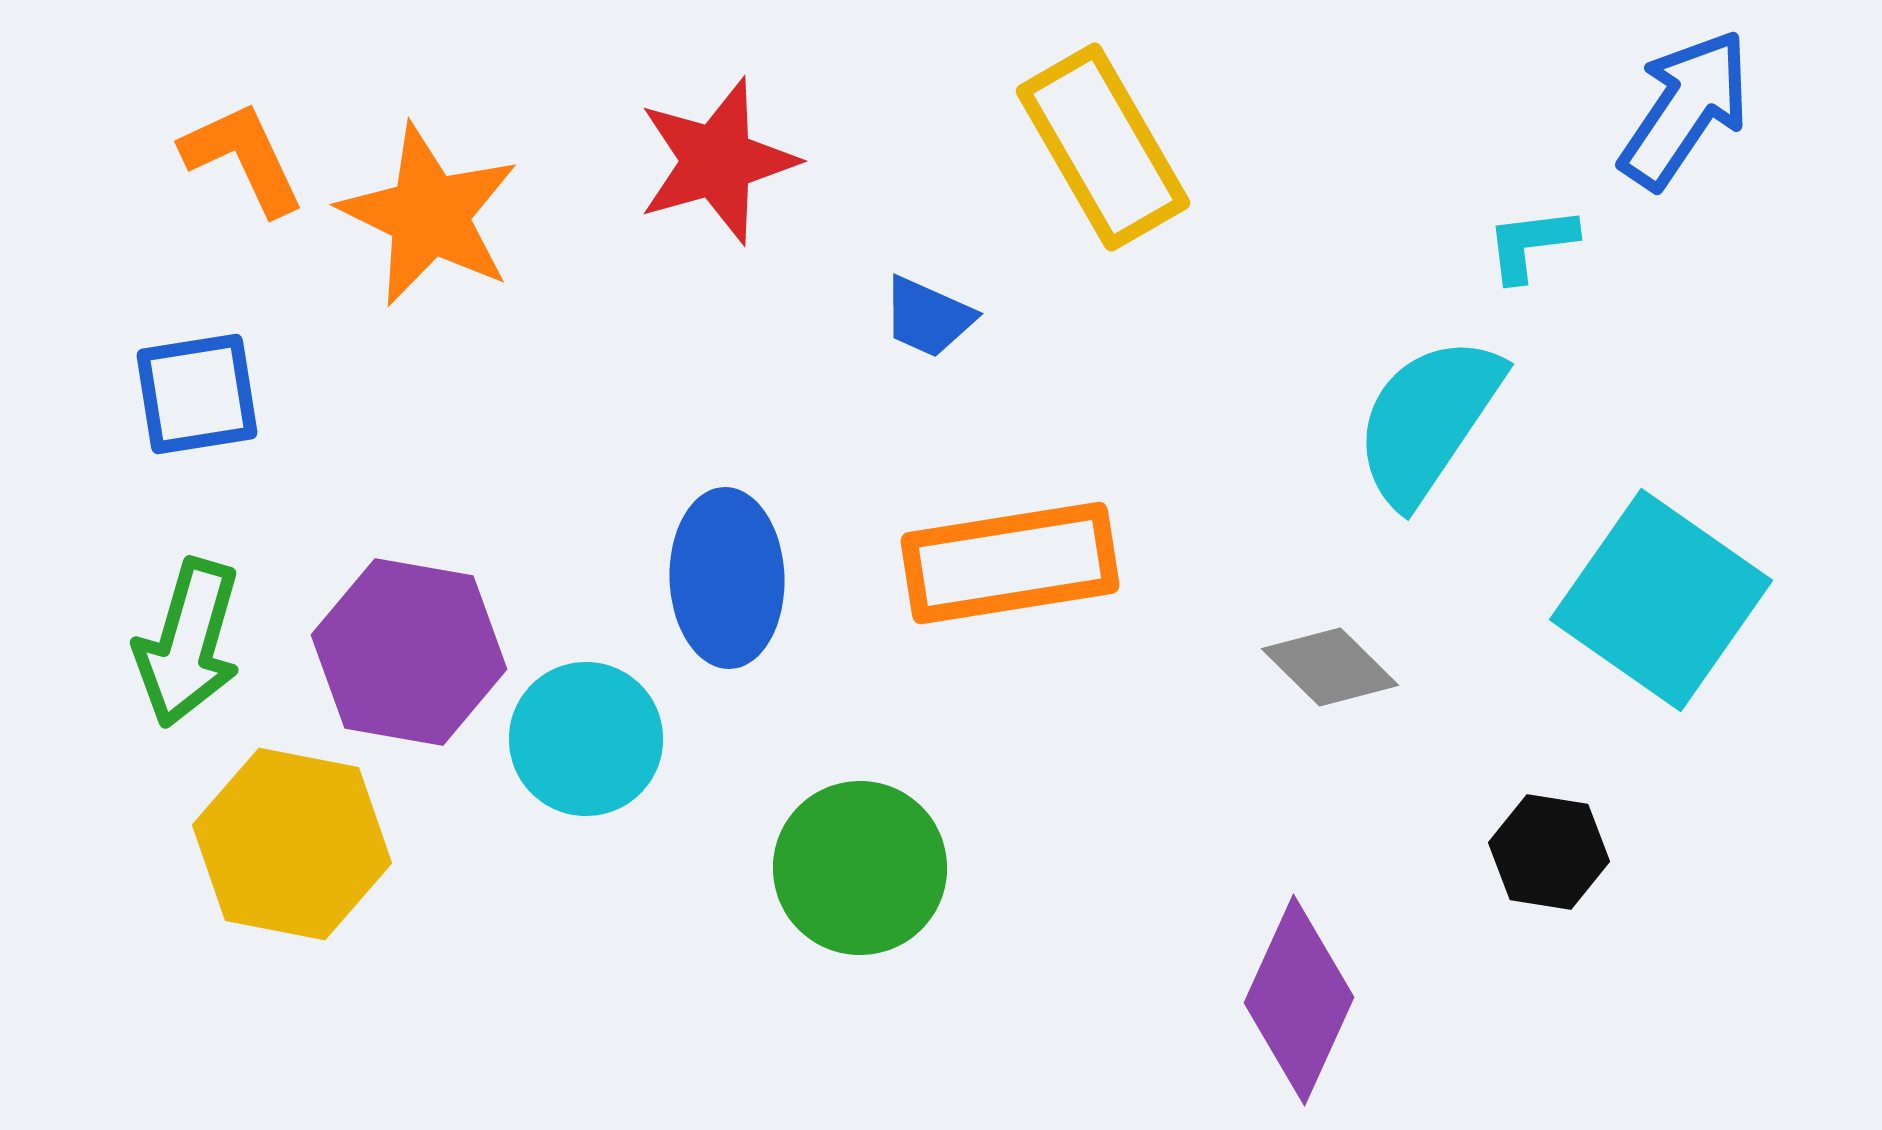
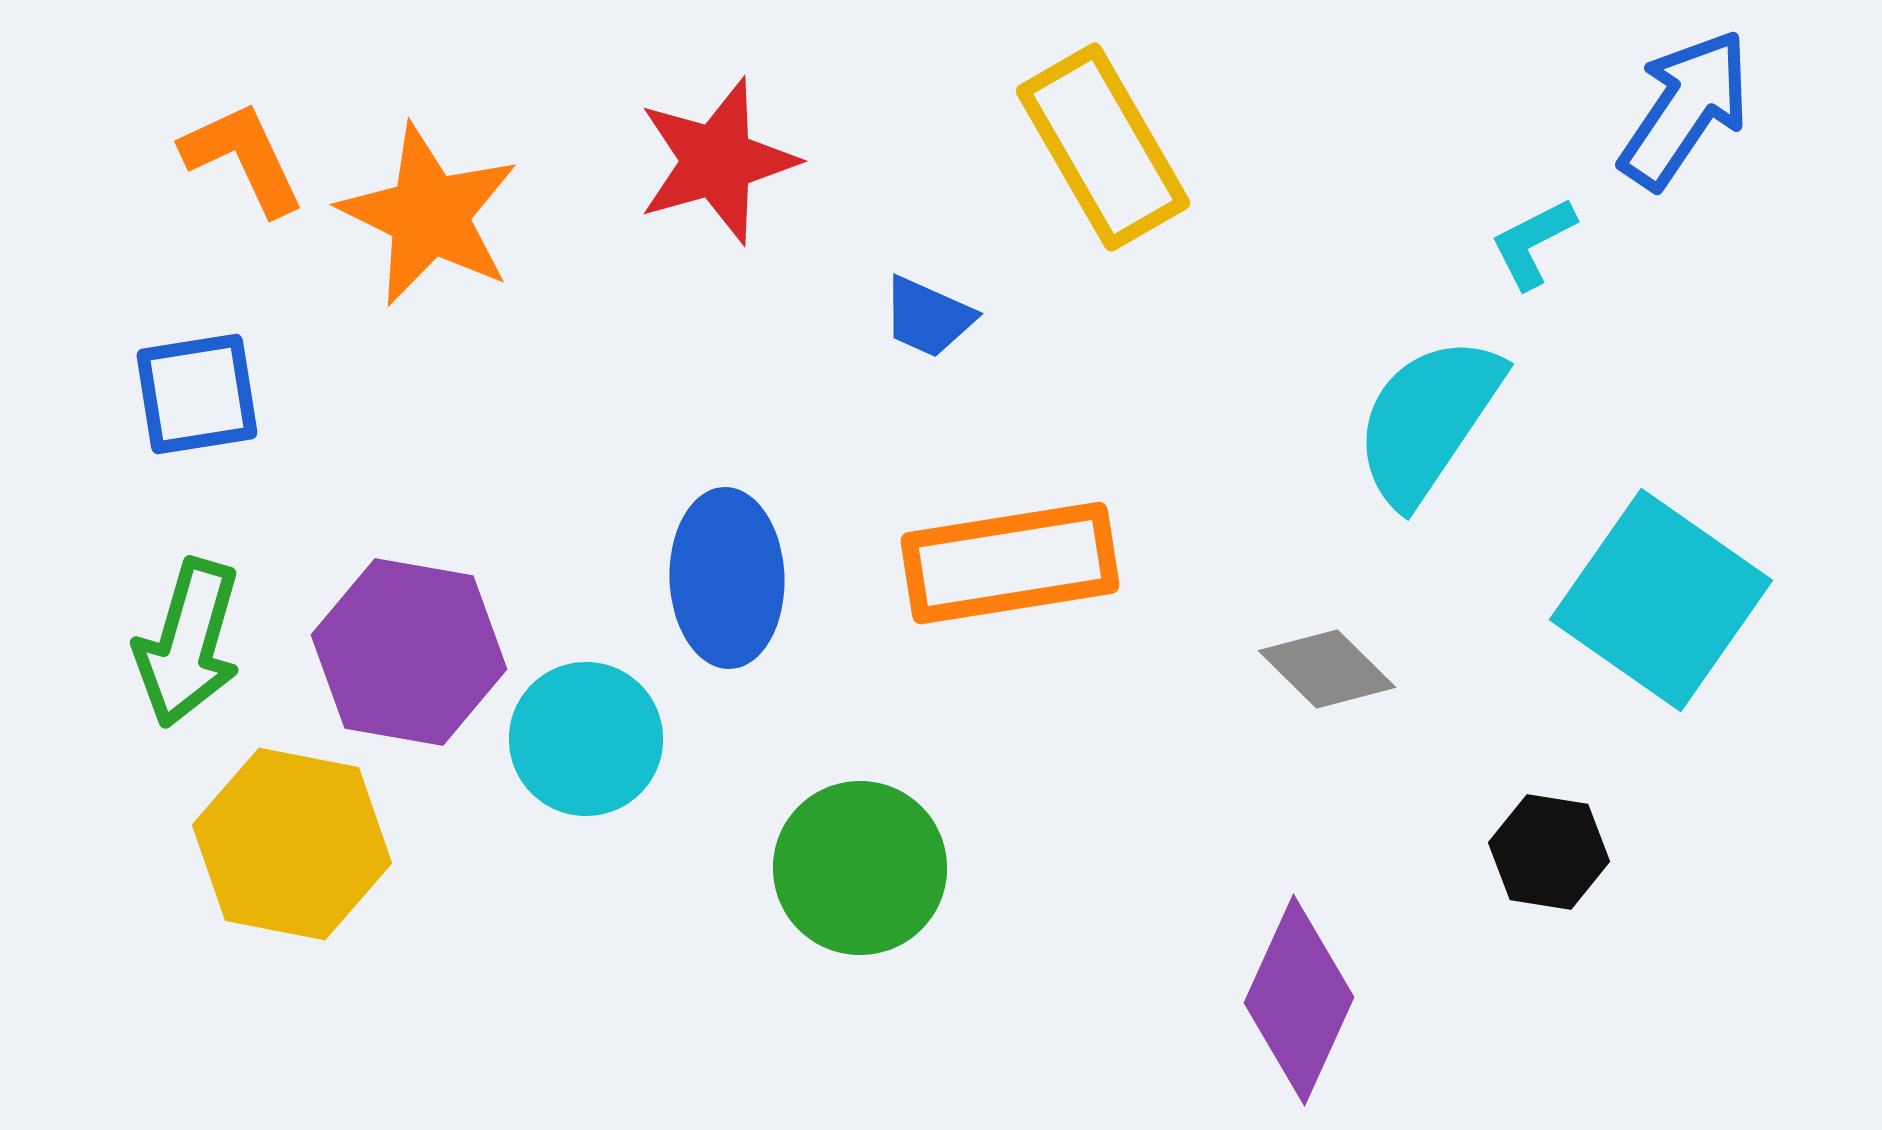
cyan L-shape: moved 2 px right, 1 px up; rotated 20 degrees counterclockwise
gray diamond: moved 3 px left, 2 px down
